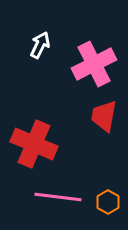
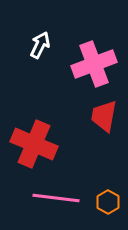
pink cross: rotated 6 degrees clockwise
pink line: moved 2 px left, 1 px down
